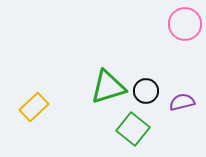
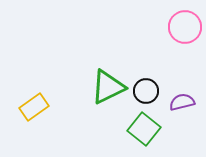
pink circle: moved 3 px down
green triangle: rotated 9 degrees counterclockwise
yellow rectangle: rotated 8 degrees clockwise
green square: moved 11 px right
